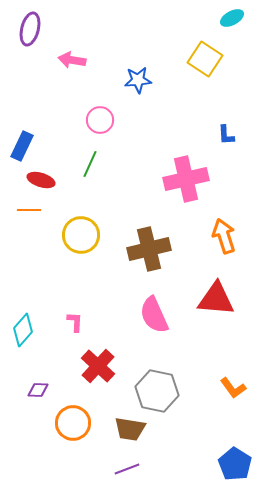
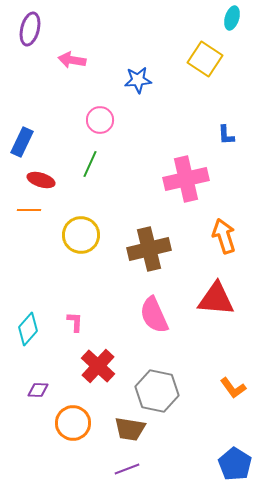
cyan ellipse: rotated 45 degrees counterclockwise
blue rectangle: moved 4 px up
cyan diamond: moved 5 px right, 1 px up
